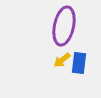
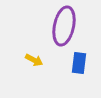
yellow arrow: moved 28 px left; rotated 114 degrees counterclockwise
